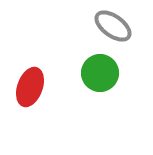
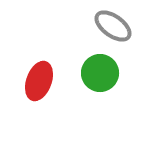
red ellipse: moved 9 px right, 6 px up
